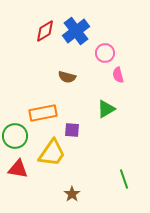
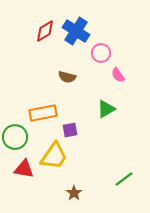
blue cross: rotated 20 degrees counterclockwise
pink circle: moved 4 px left
pink semicircle: rotated 21 degrees counterclockwise
purple square: moved 2 px left; rotated 14 degrees counterclockwise
green circle: moved 1 px down
yellow trapezoid: moved 2 px right, 3 px down
red triangle: moved 6 px right
green line: rotated 72 degrees clockwise
brown star: moved 2 px right, 1 px up
